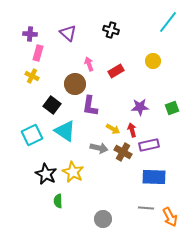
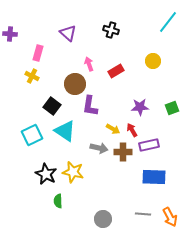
purple cross: moved 20 px left
black square: moved 1 px down
red arrow: rotated 16 degrees counterclockwise
brown cross: rotated 30 degrees counterclockwise
yellow star: rotated 15 degrees counterclockwise
gray line: moved 3 px left, 6 px down
